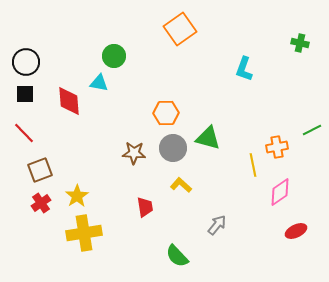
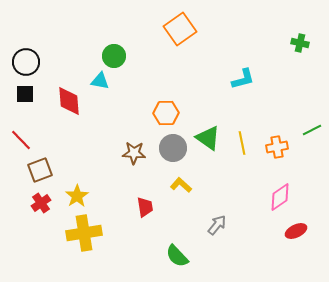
cyan L-shape: moved 1 px left, 10 px down; rotated 125 degrees counterclockwise
cyan triangle: moved 1 px right, 2 px up
red line: moved 3 px left, 7 px down
green triangle: rotated 20 degrees clockwise
yellow line: moved 11 px left, 22 px up
pink diamond: moved 5 px down
